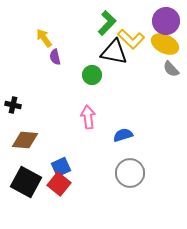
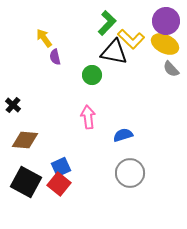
black cross: rotated 28 degrees clockwise
